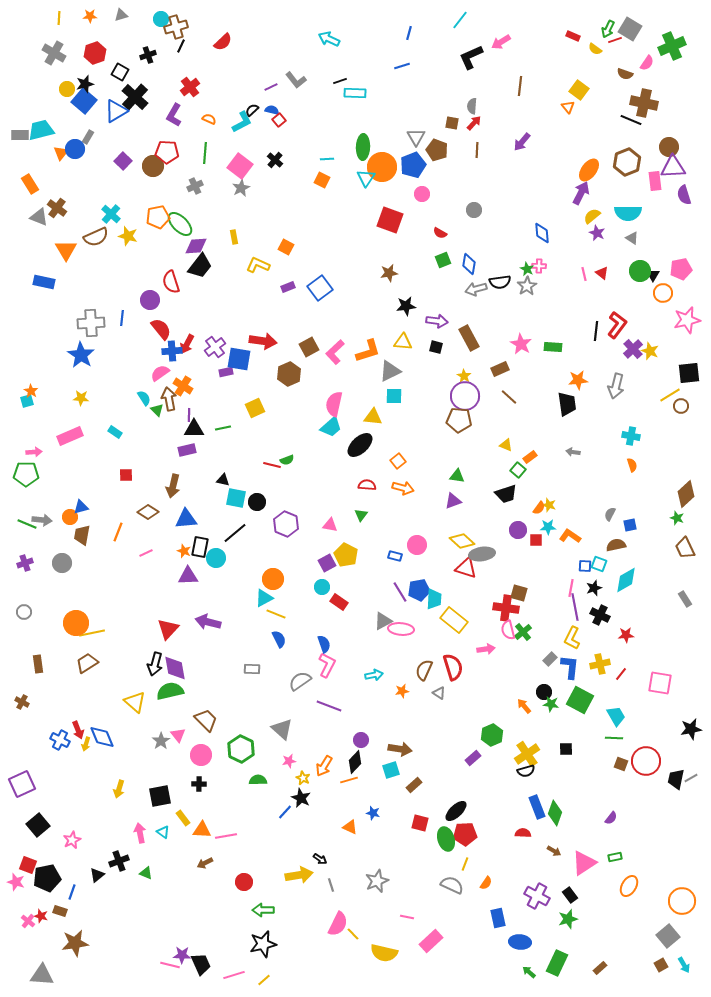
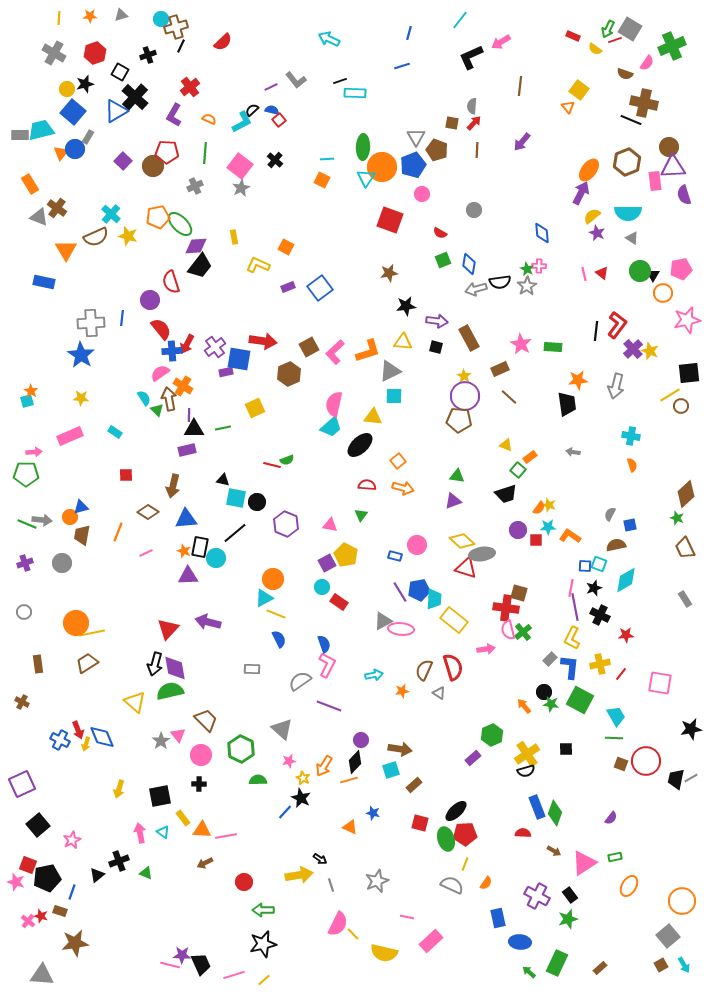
blue square at (84, 101): moved 11 px left, 11 px down
